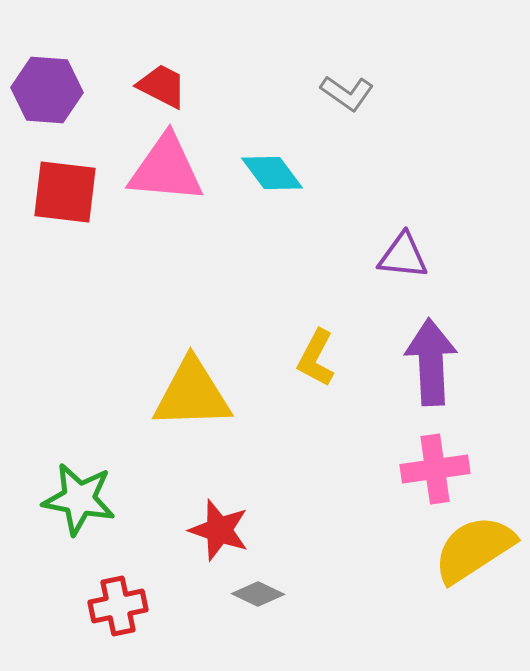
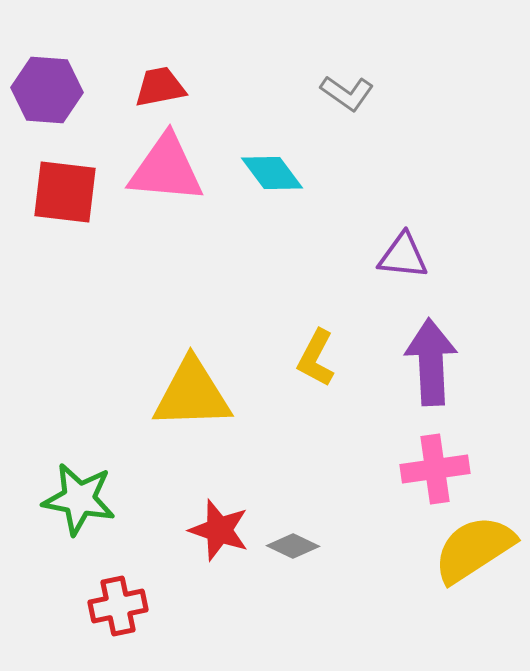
red trapezoid: moved 2 px left, 1 px down; rotated 38 degrees counterclockwise
gray diamond: moved 35 px right, 48 px up
